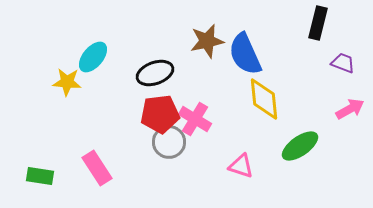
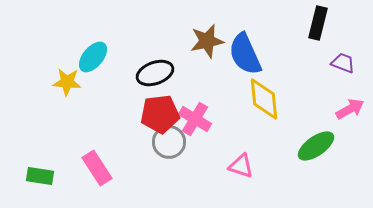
green ellipse: moved 16 px right
